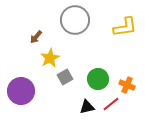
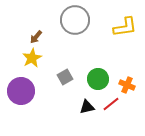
yellow star: moved 18 px left
